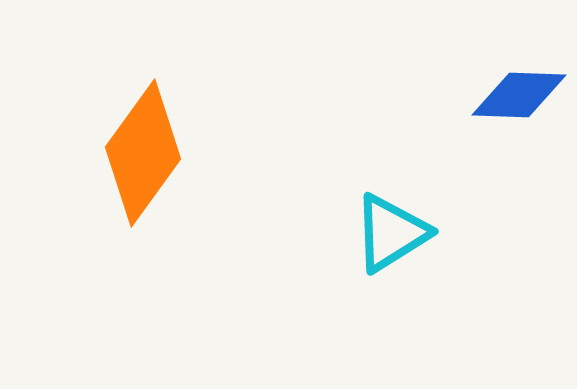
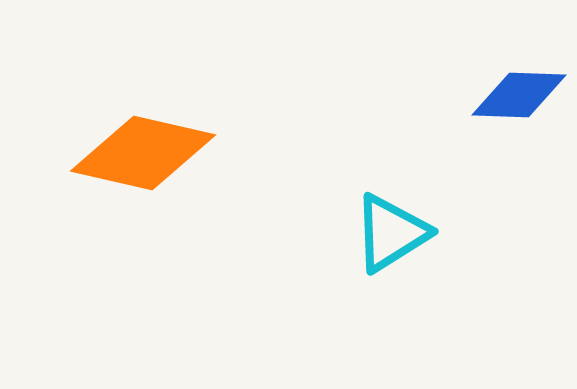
orange diamond: rotated 67 degrees clockwise
